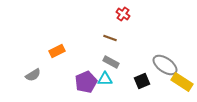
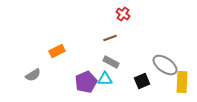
brown line: rotated 40 degrees counterclockwise
yellow rectangle: rotated 60 degrees clockwise
